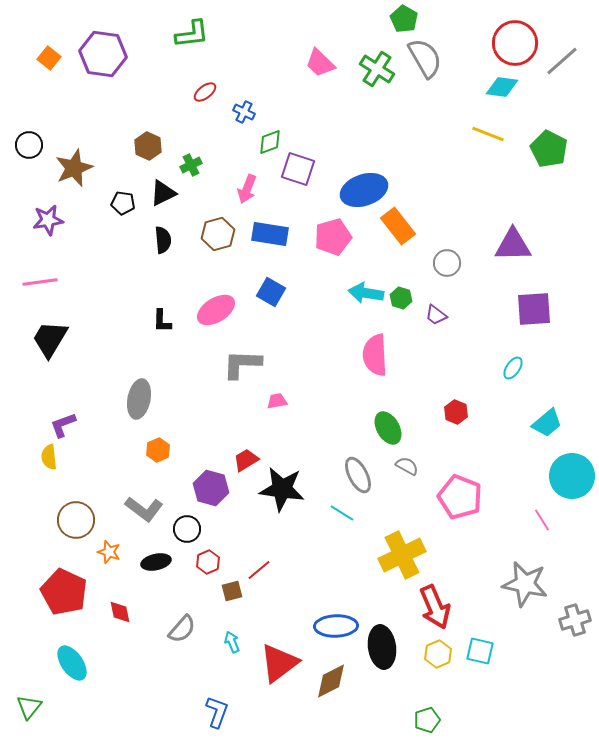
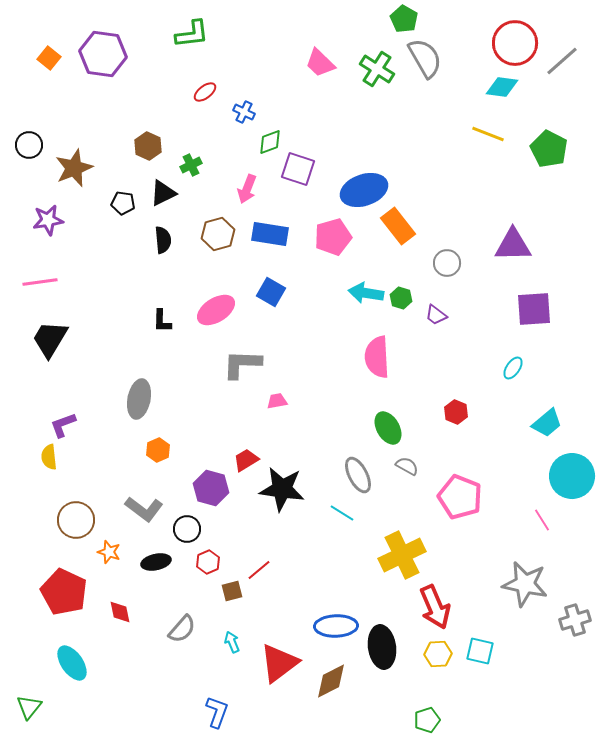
pink semicircle at (375, 355): moved 2 px right, 2 px down
yellow hexagon at (438, 654): rotated 20 degrees clockwise
